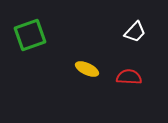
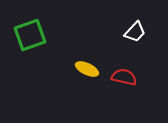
red semicircle: moved 5 px left; rotated 10 degrees clockwise
